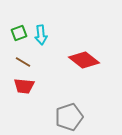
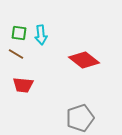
green square: rotated 28 degrees clockwise
brown line: moved 7 px left, 8 px up
red trapezoid: moved 1 px left, 1 px up
gray pentagon: moved 11 px right, 1 px down
